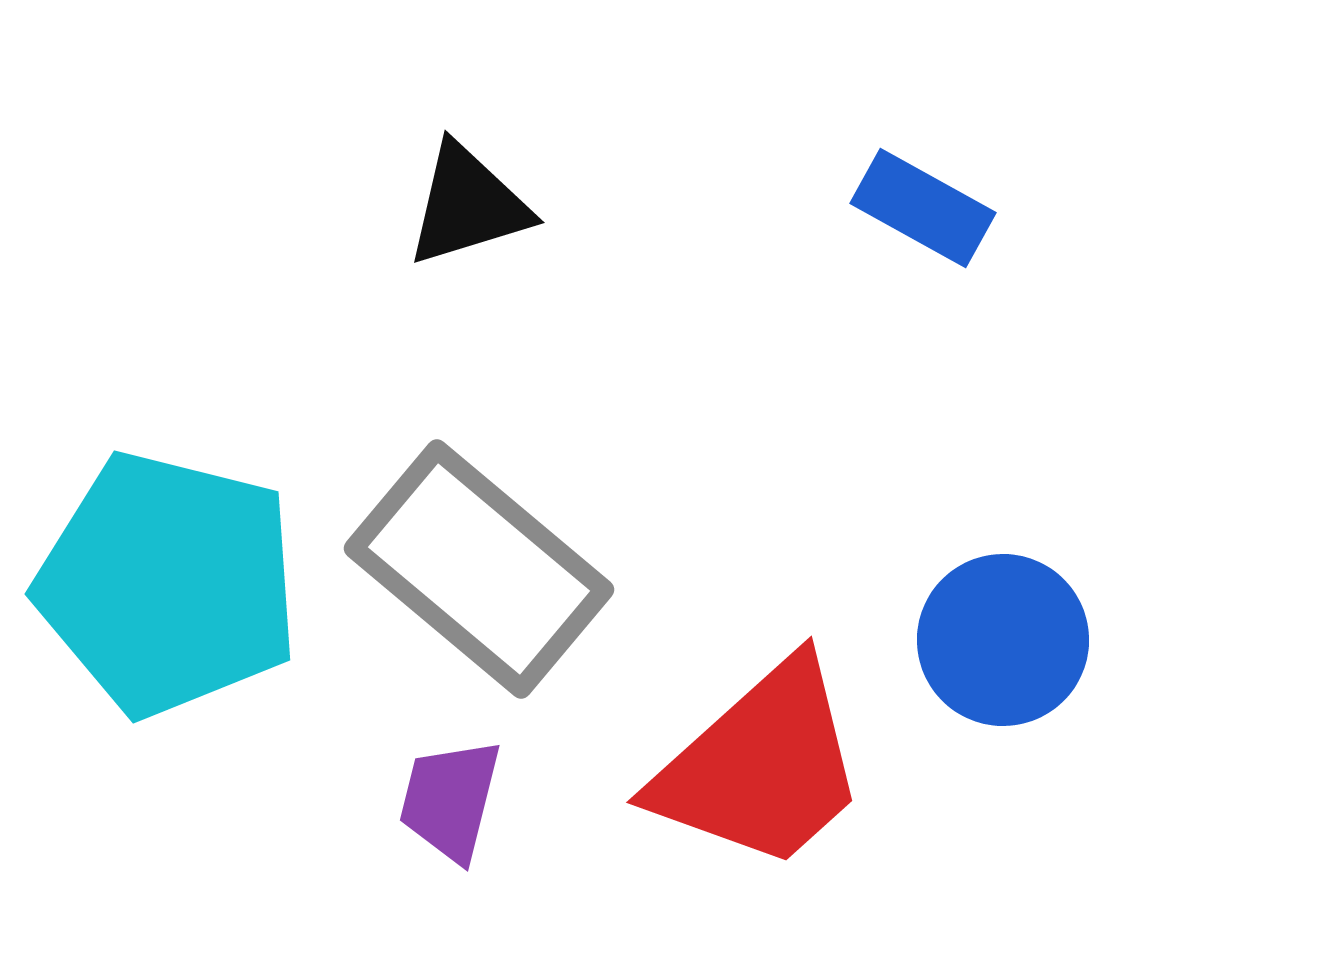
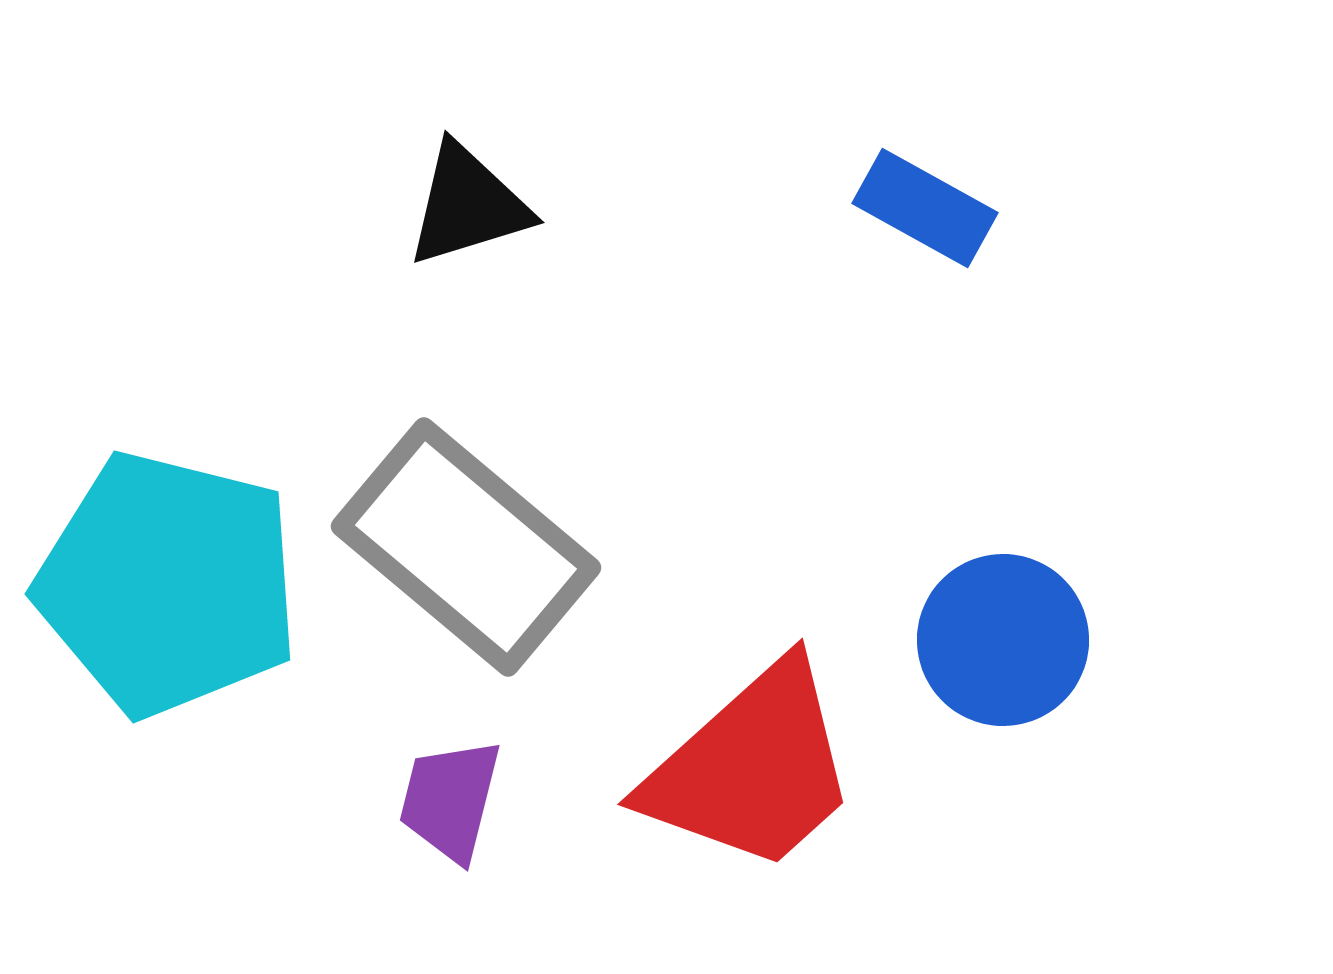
blue rectangle: moved 2 px right
gray rectangle: moved 13 px left, 22 px up
red trapezoid: moved 9 px left, 2 px down
